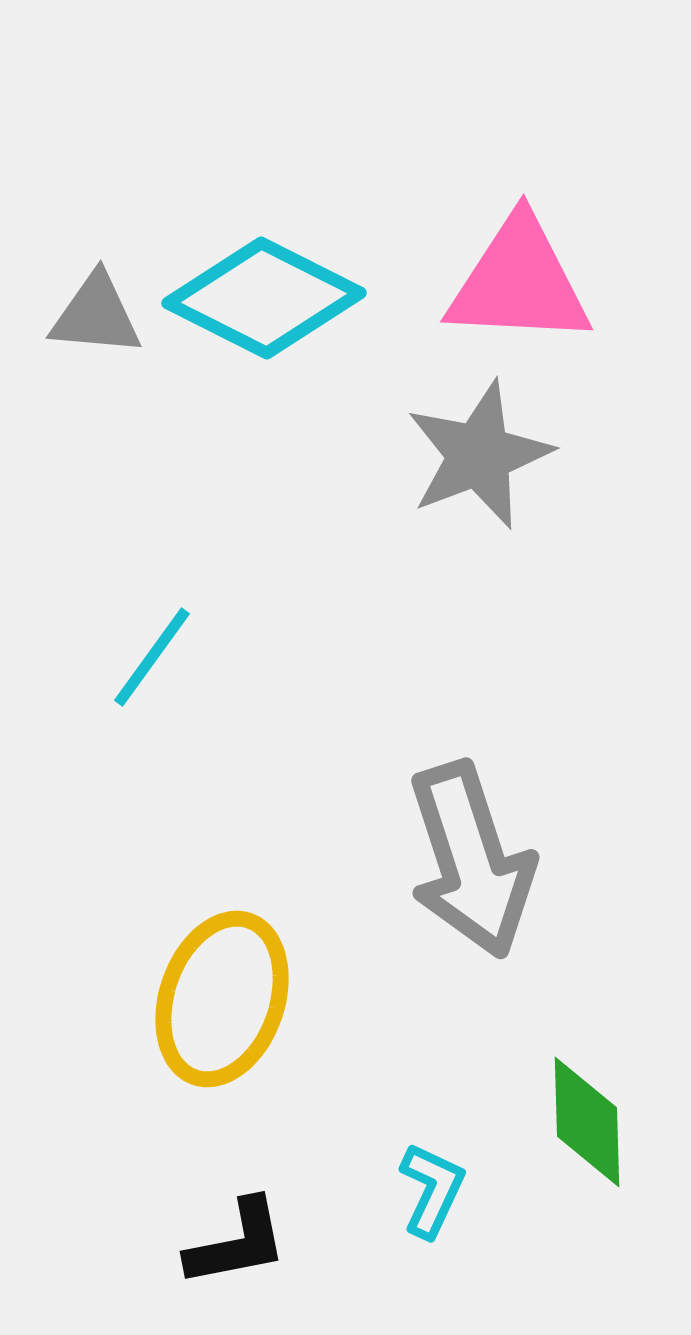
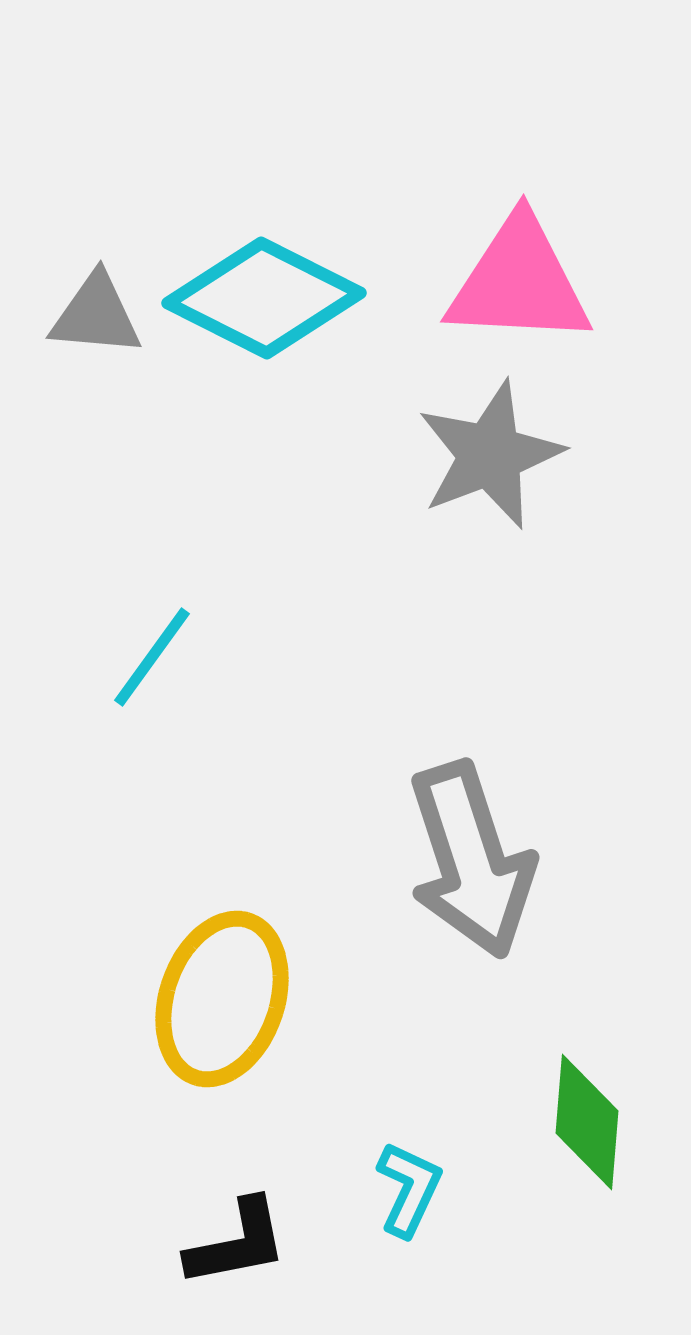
gray star: moved 11 px right
green diamond: rotated 6 degrees clockwise
cyan L-shape: moved 23 px left, 1 px up
